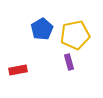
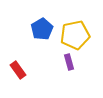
red rectangle: rotated 66 degrees clockwise
